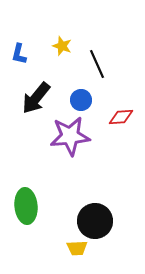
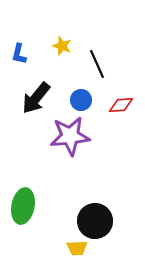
red diamond: moved 12 px up
green ellipse: moved 3 px left; rotated 16 degrees clockwise
